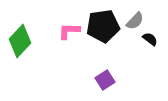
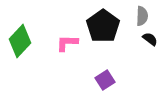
gray semicircle: moved 7 px right, 5 px up; rotated 42 degrees counterclockwise
black pentagon: rotated 28 degrees counterclockwise
pink L-shape: moved 2 px left, 12 px down
